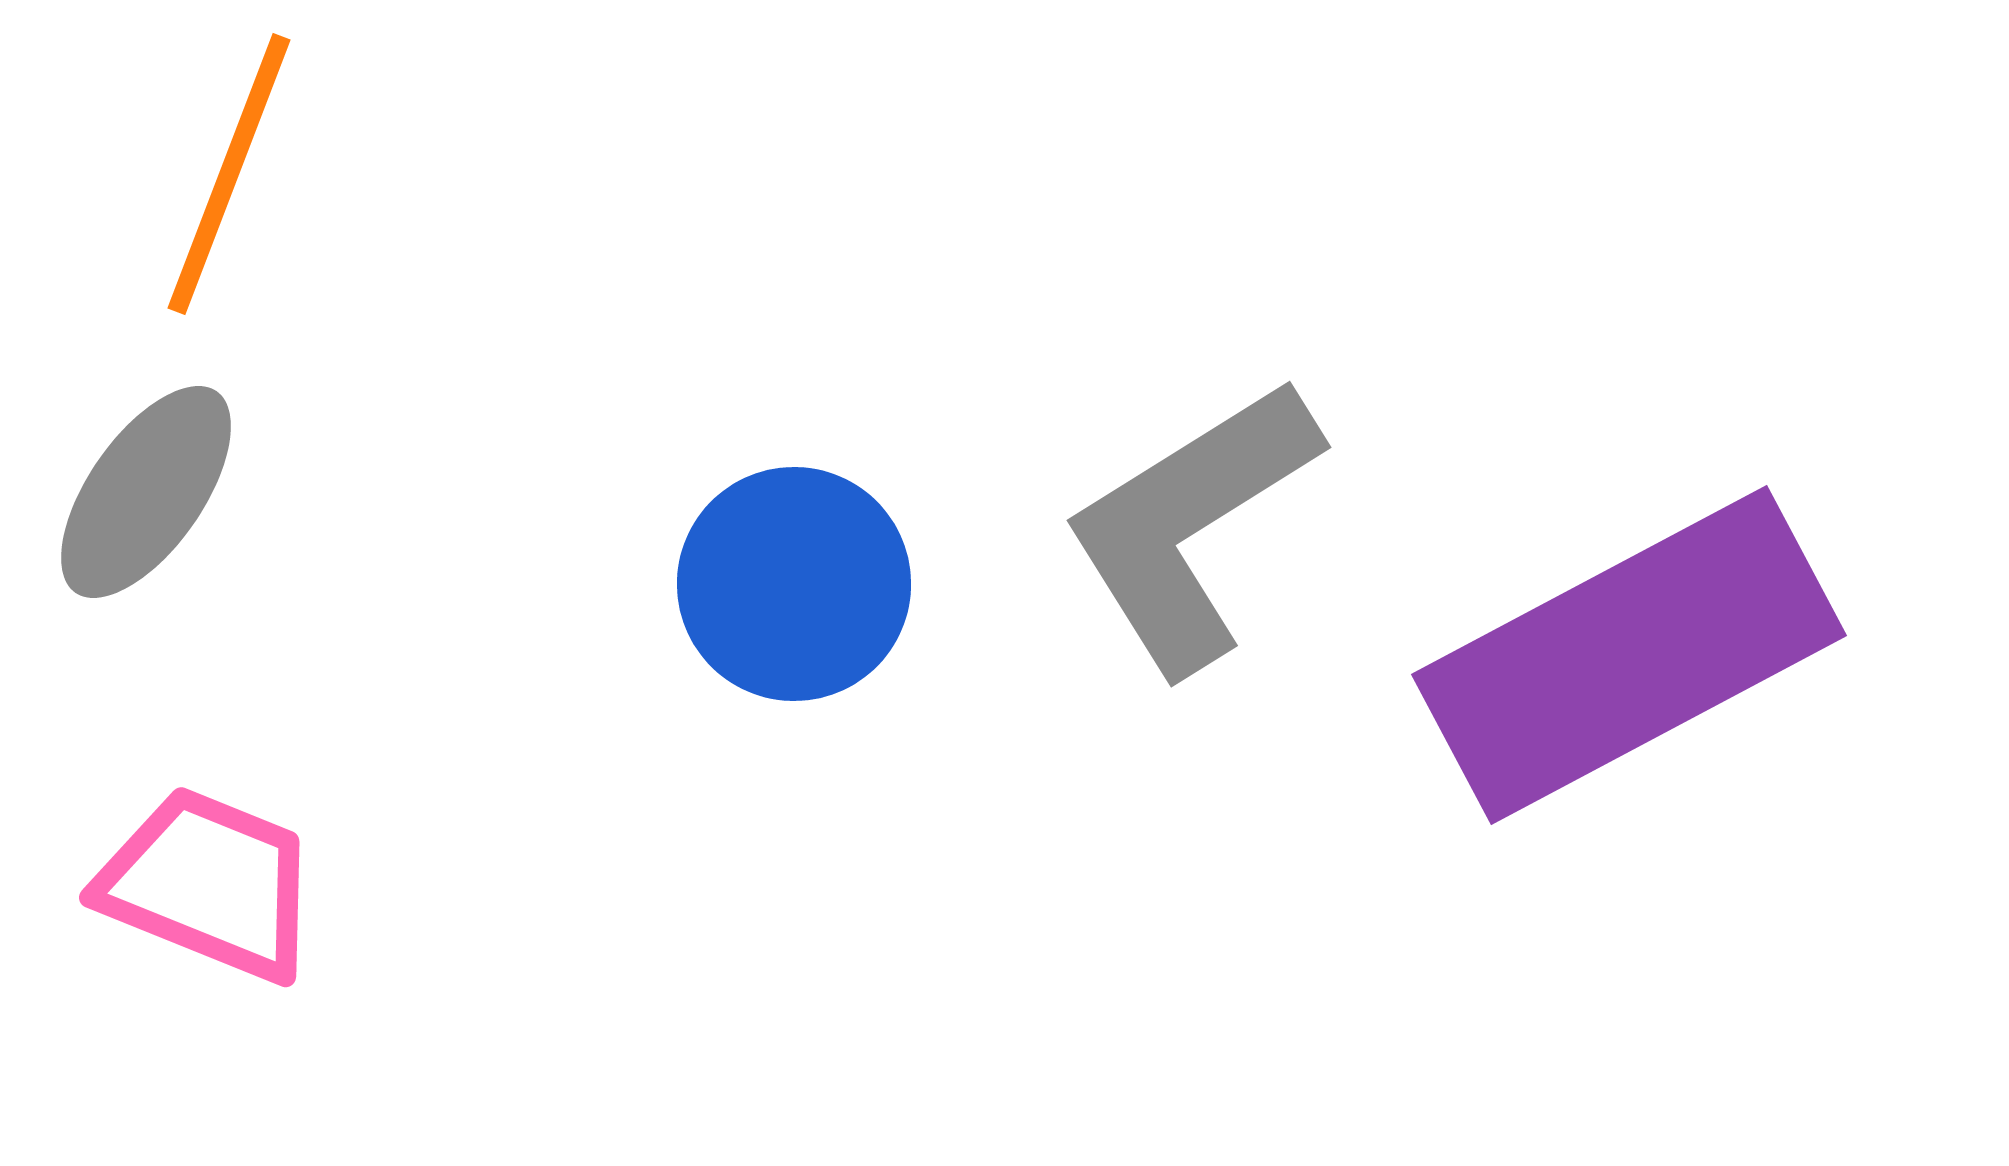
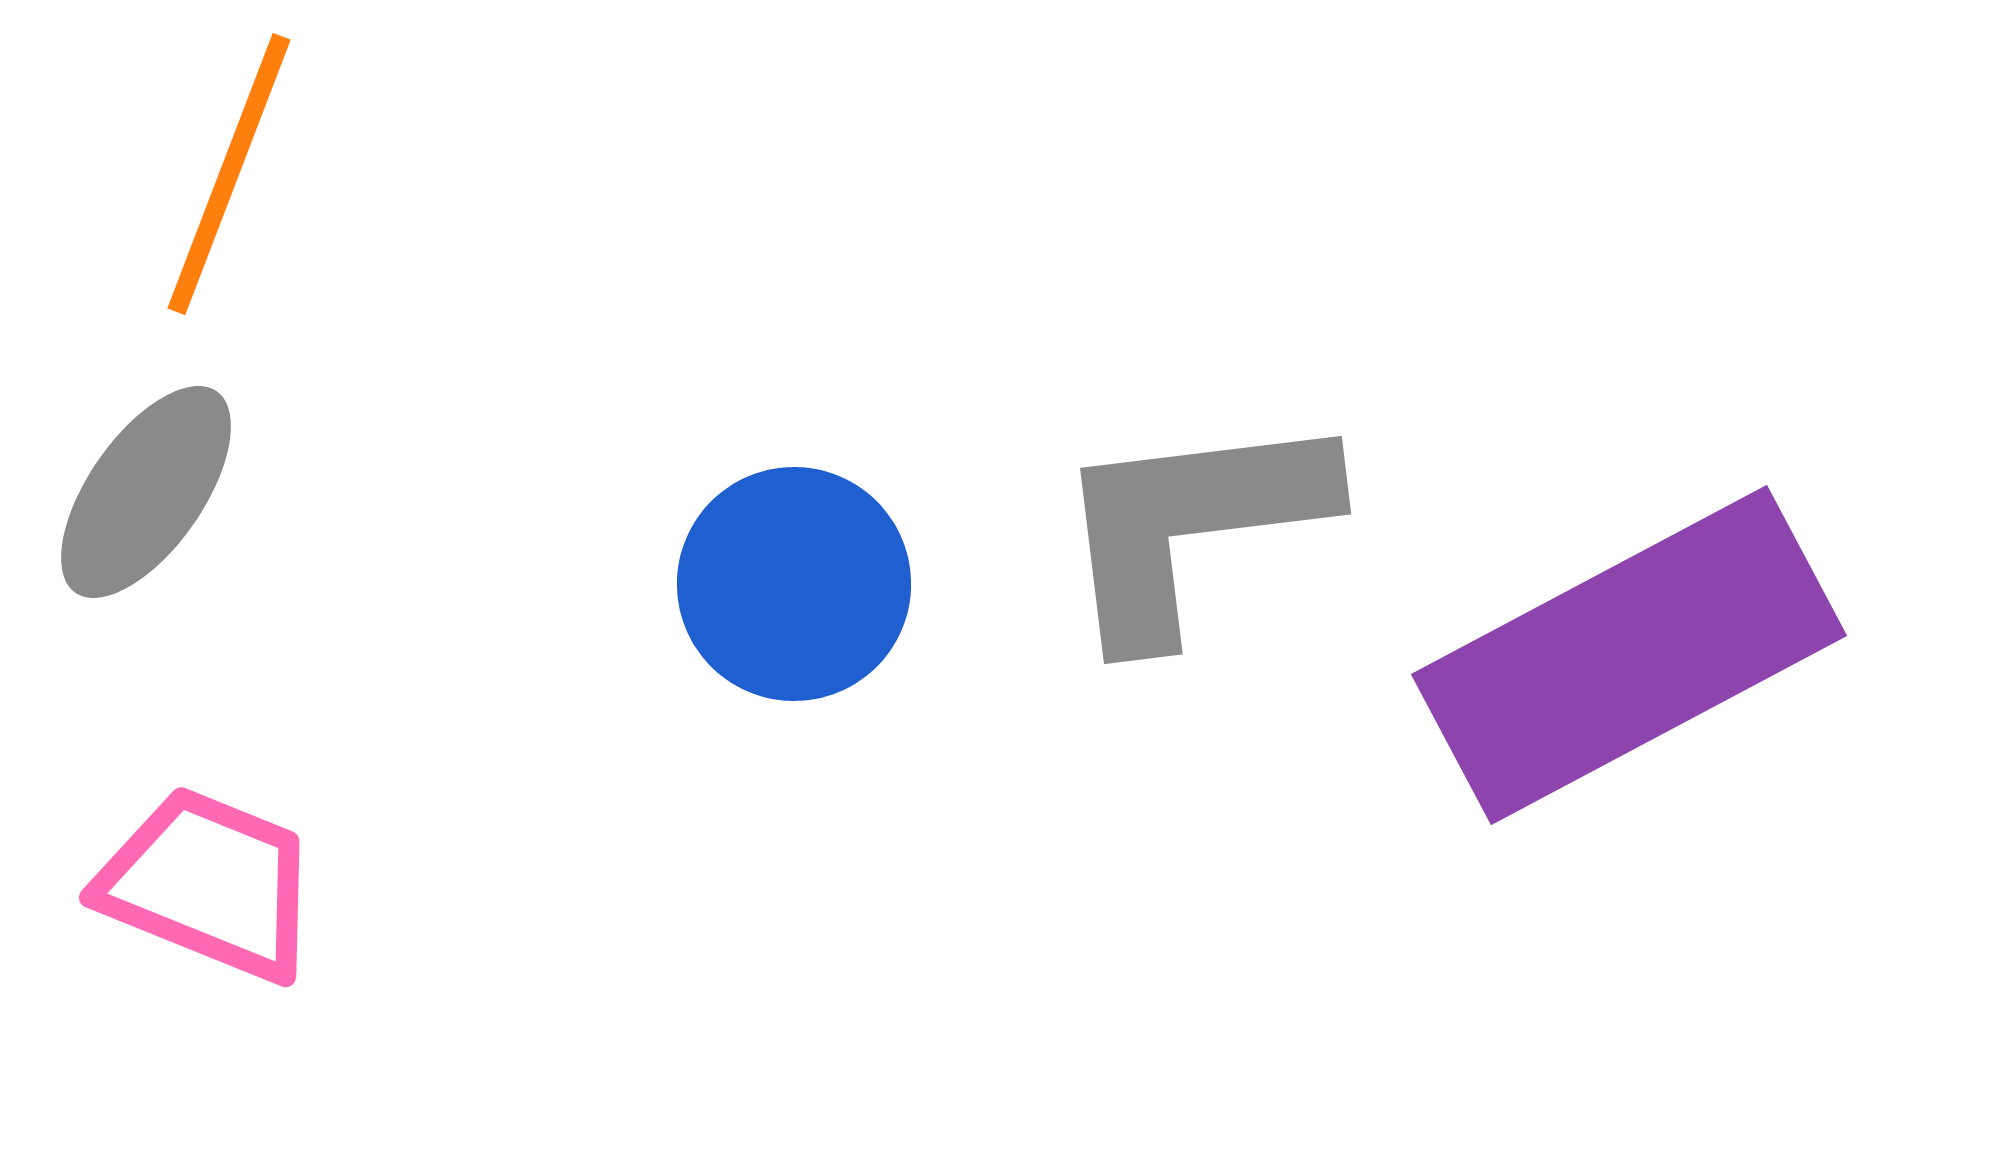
gray L-shape: rotated 25 degrees clockwise
